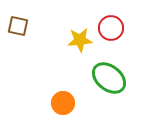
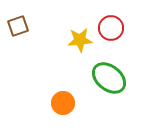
brown square: rotated 30 degrees counterclockwise
